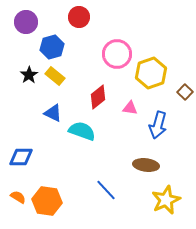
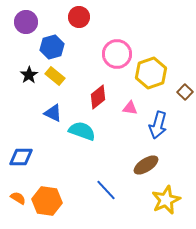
brown ellipse: rotated 40 degrees counterclockwise
orange semicircle: moved 1 px down
